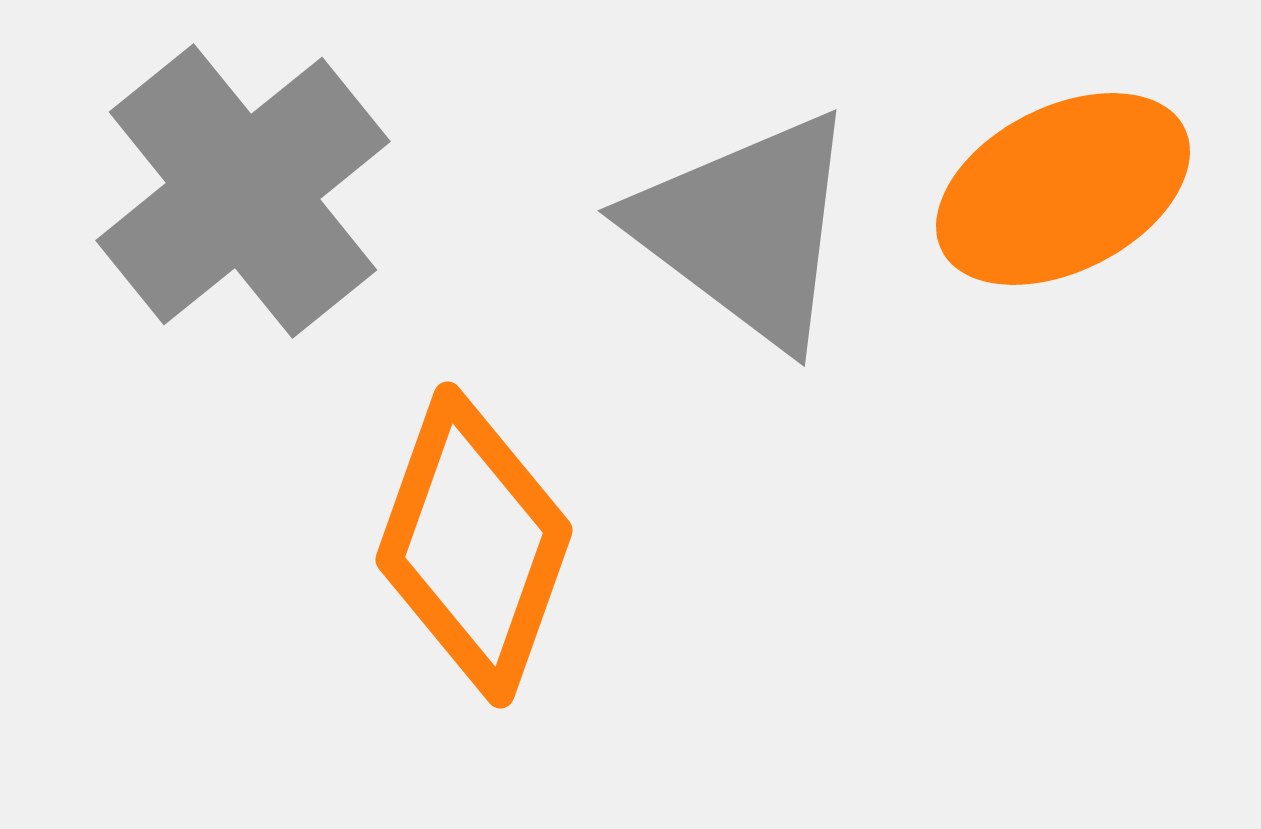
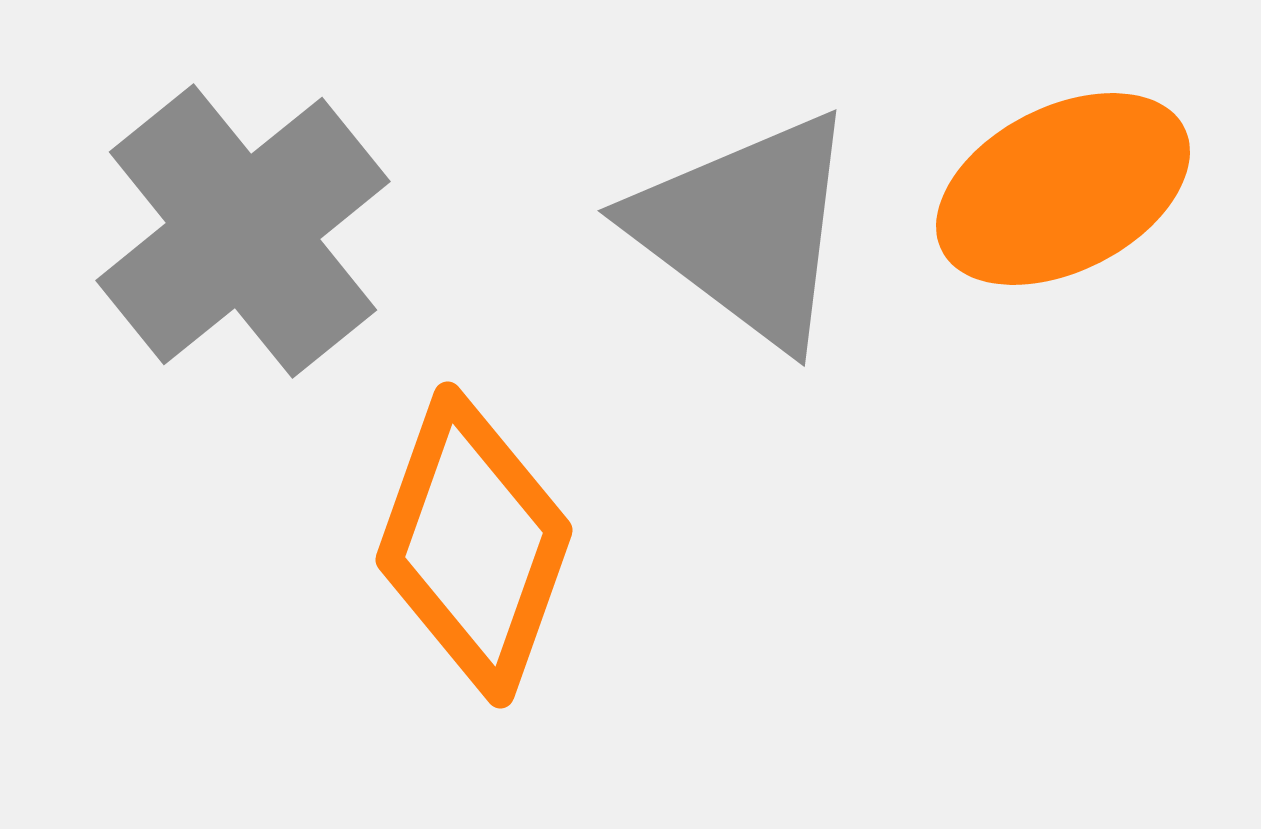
gray cross: moved 40 px down
